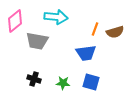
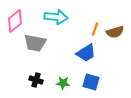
gray trapezoid: moved 2 px left, 2 px down
blue trapezoid: rotated 25 degrees counterclockwise
black cross: moved 2 px right, 1 px down
